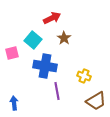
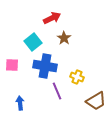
cyan square: moved 2 px down; rotated 12 degrees clockwise
pink square: moved 12 px down; rotated 16 degrees clockwise
yellow cross: moved 7 px left, 1 px down
purple line: rotated 12 degrees counterclockwise
blue arrow: moved 6 px right
